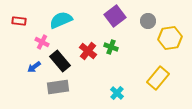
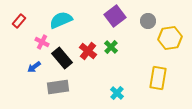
red rectangle: rotated 56 degrees counterclockwise
green cross: rotated 24 degrees clockwise
black rectangle: moved 2 px right, 3 px up
yellow rectangle: rotated 30 degrees counterclockwise
